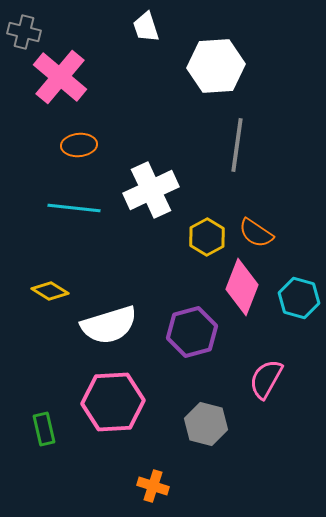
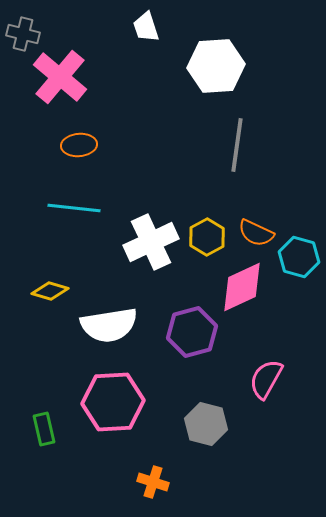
gray cross: moved 1 px left, 2 px down
white cross: moved 52 px down
orange semicircle: rotated 9 degrees counterclockwise
pink diamond: rotated 44 degrees clockwise
yellow diamond: rotated 15 degrees counterclockwise
cyan hexagon: moved 41 px up
white semicircle: rotated 8 degrees clockwise
orange cross: moved 4 px up
